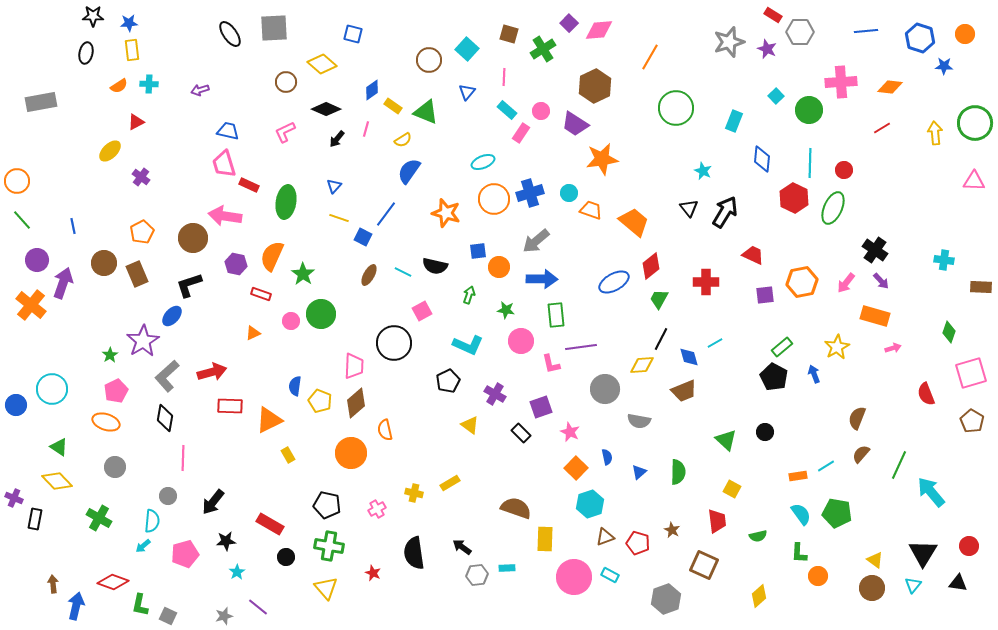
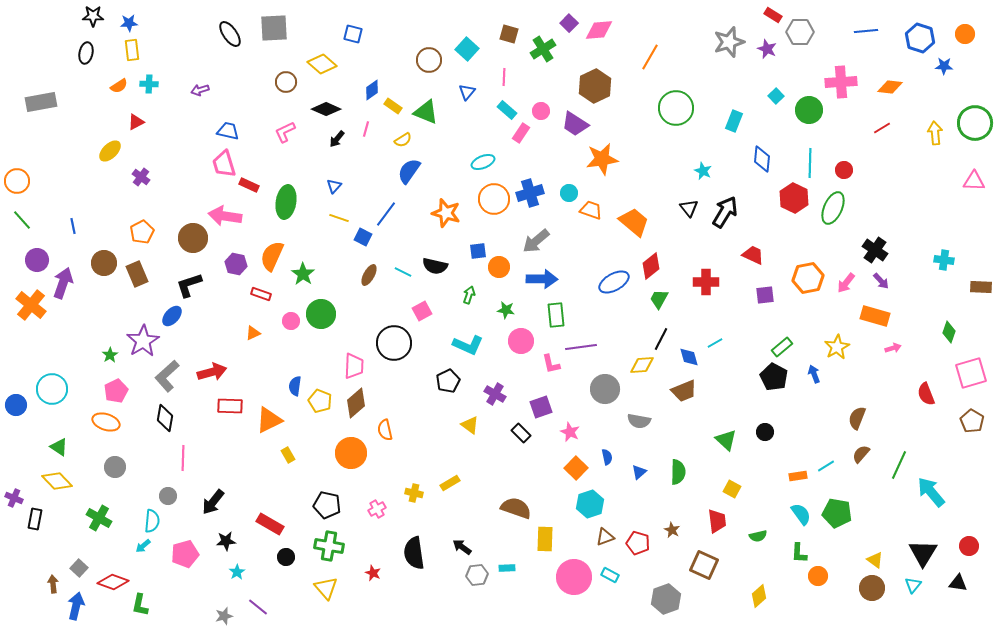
orange hexagon at (802, 282): moved 6 px right, 4 px up
gray square at (168, 616): moved 89 px left, 48 px up; rotated 18 degrees clockwise
